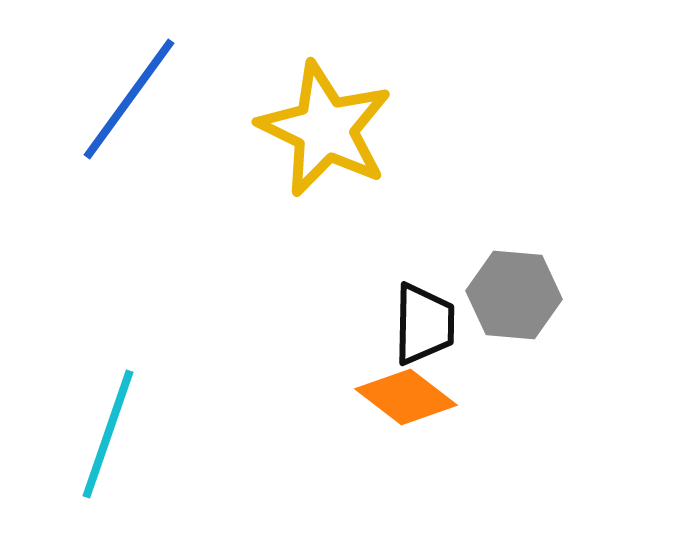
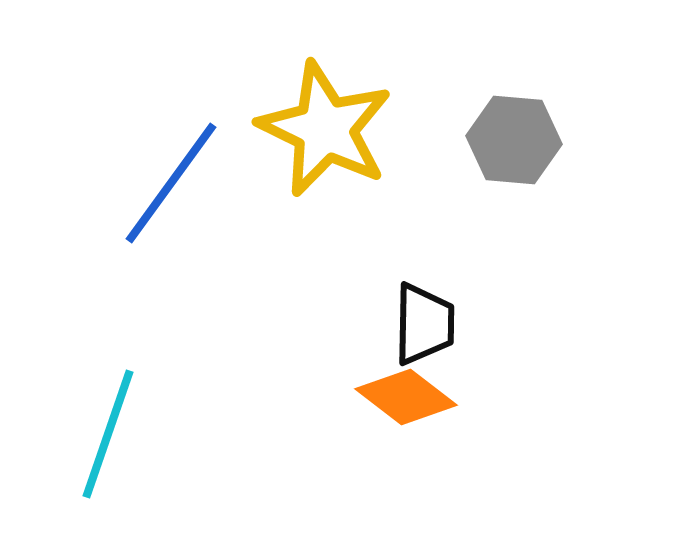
blue line: moved 42 px right, 84 px down
gray hexagon: moved 155 px up
